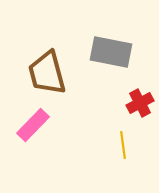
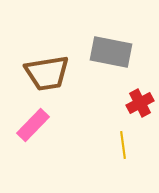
brown trapezoid: rotated 84 degrees counterclockwise
